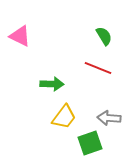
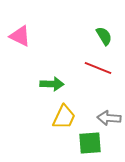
yellow trapezoid: rotated 12 degrees counterclockwise
green square: rotated 15 degrees clockwise
